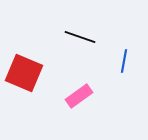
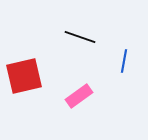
red square: moved 3 px down; rotated 36 degrees counterclockwise
